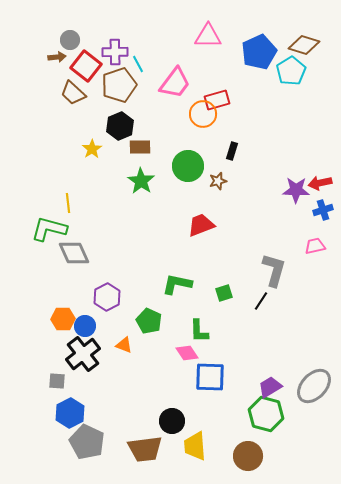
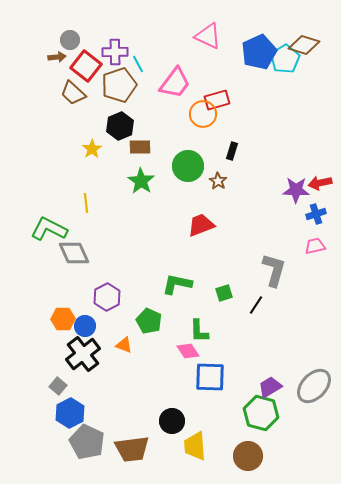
pink triangle at (208, 36): rotated 24 degrees clockwise
cyan pentagon at (291, 71): moved 6 px left, 12 px up
brown star at (218, 181): rotated 24 degrees counterclockwise
yellow line at (68, 203): moved 18 px right
blue cross at (323, 210): moved 7 px left, 4 px down
green L-shape at (49, 229): rotated 12 degrees clockwise
black line at (261, 301): moved 5 px left, 4 px down
pink diamond at (187, 353): moved 1 px right, 2 px up
gray square at (57, 381): moved 1 px right, 5 px down; rotated 36 degrees clockwise
green hexagon at (266, 414): moved 5 px left, 1 px up
brown trapezoid at (145, 449): moved 13 px left
